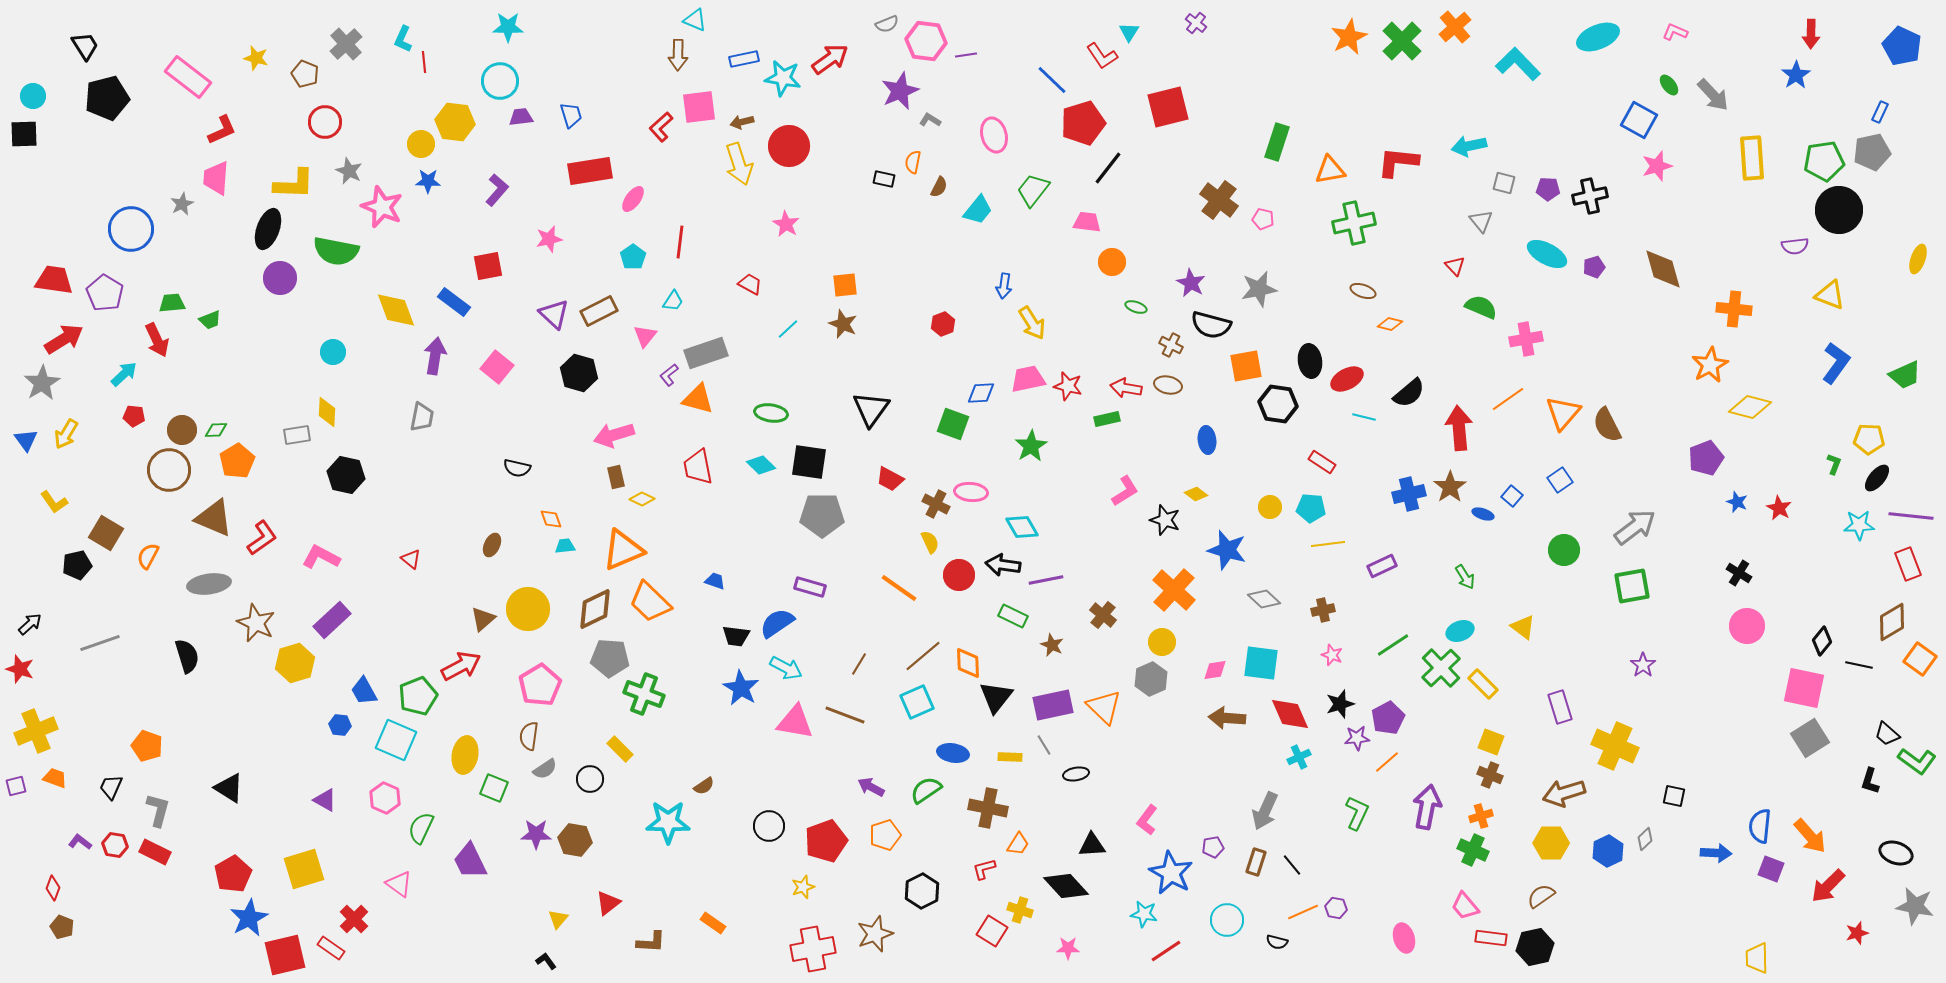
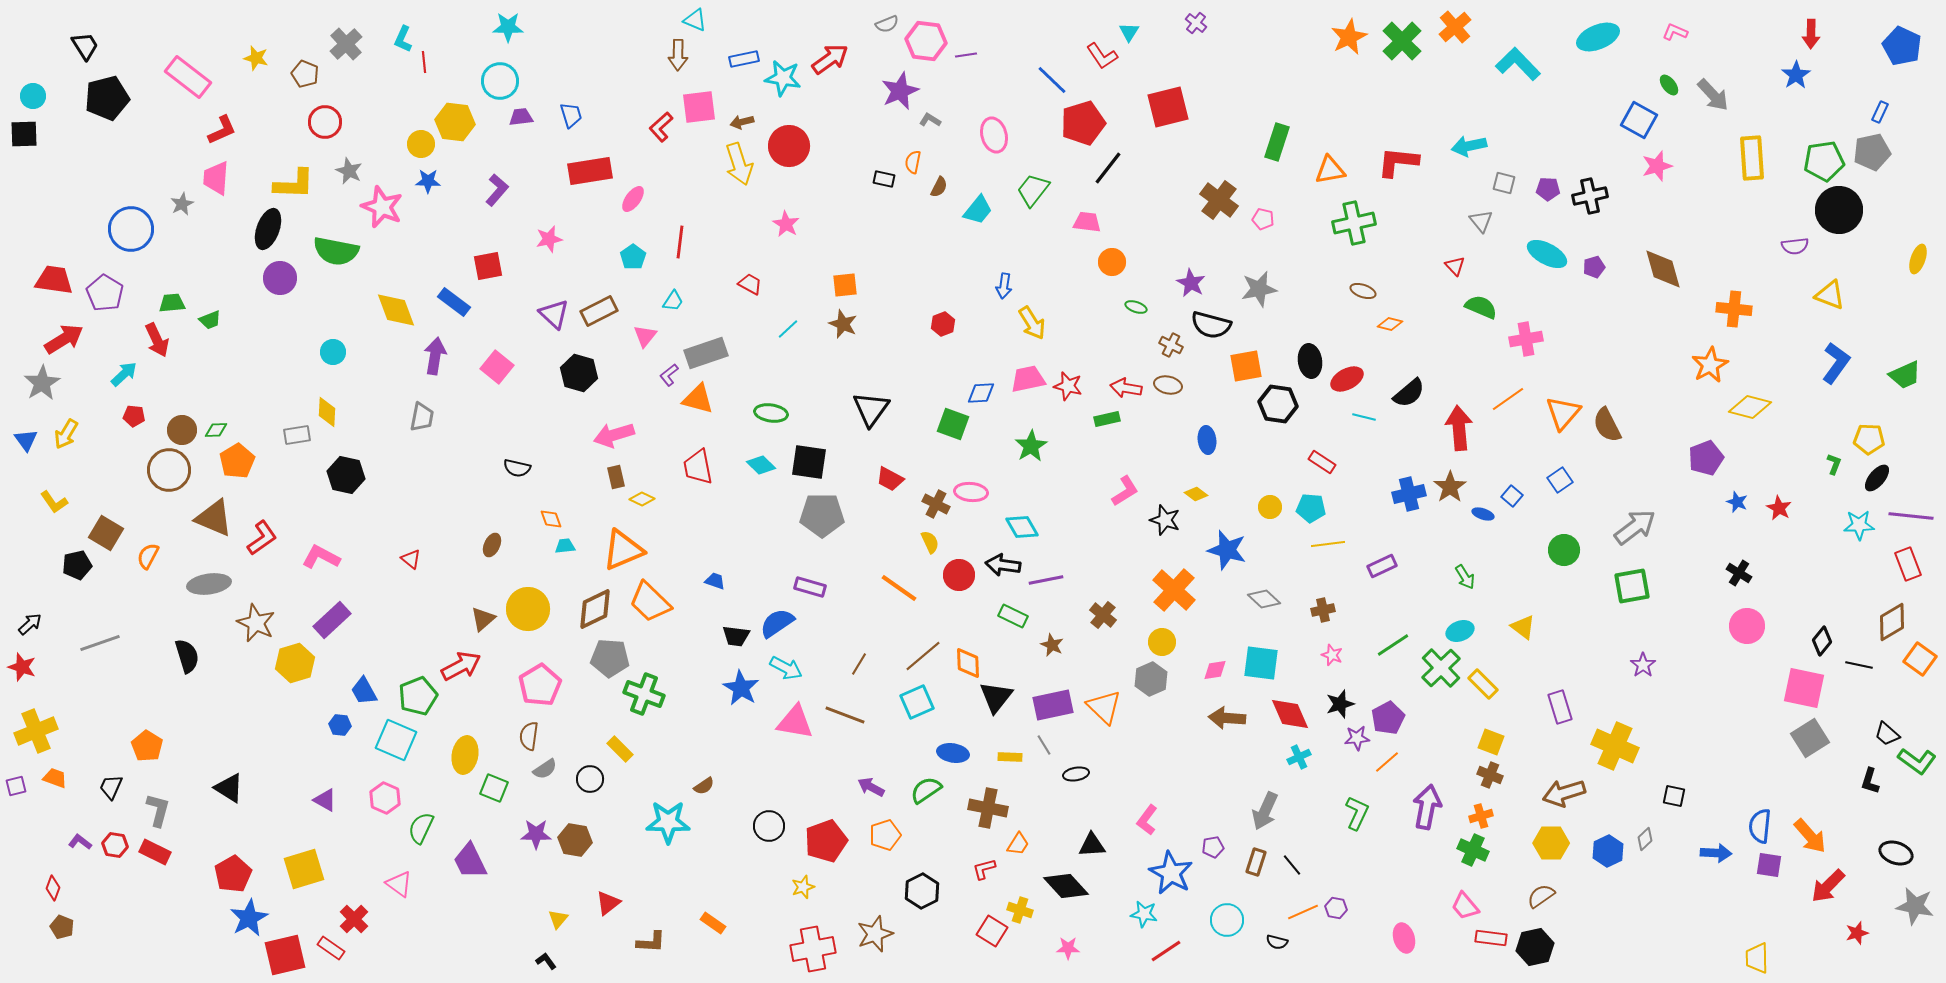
red star at (20, 669): moved 2 px right, 2 px up
orange pentagon at (147, 746): rotated 12 degrees clockwise
purple square at (1771, 869): moved 2 px left, 4 px up; rotated 12 degrees counterclockwise
